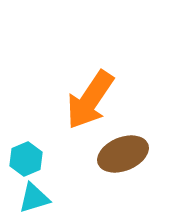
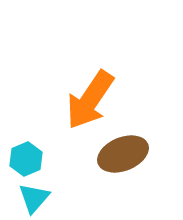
cyan triangle: rotated 32 degrees counterclockwise
